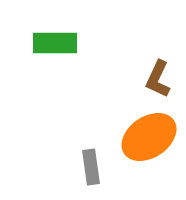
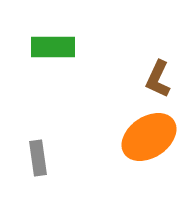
green rectangle: moved 2 px left, 4 px down
gray rectangle: moved 53 px left, 9 px up
